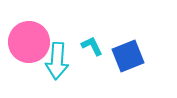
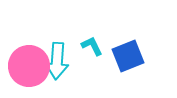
pink circle: moved 24 px down
